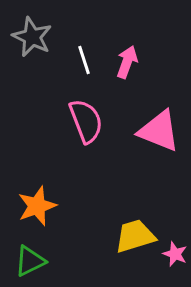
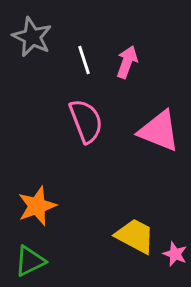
yellow trapezoid: rotated 45 degrees clockwise
